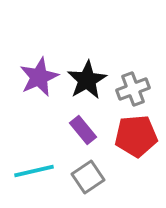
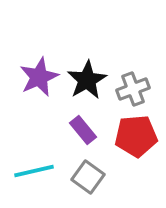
gray square: rotated 20 degrees counterclockwise
